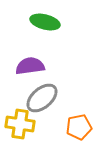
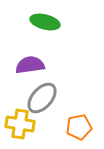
purple semicircle: moved 1 px up
gray ellipse: rotated 8 degrees counterclockwise
